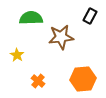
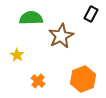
black rectangle: moved 1 px right, 2 px up
brown star: moved 1 px up; rotated 20 degrees counterclockwise
orange hexagon: rotated 15 degrees counterclockwise
